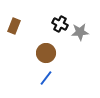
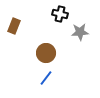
black cross: moved 10 px up; rotated 14 degrees counterclockwise
